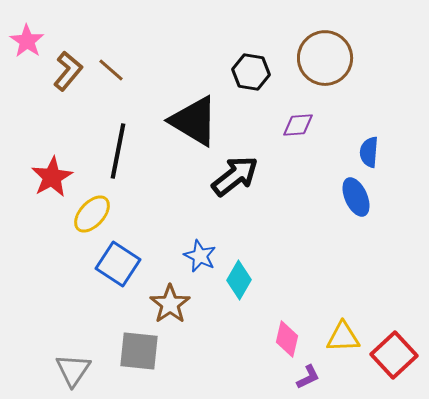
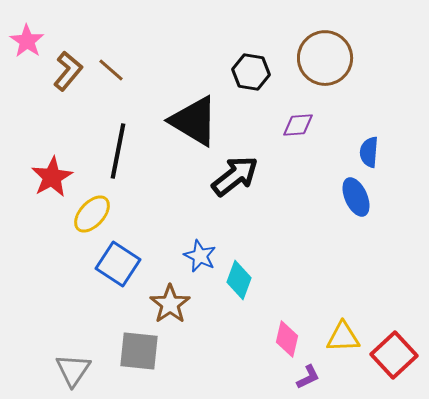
cyan diamond: rotated 9 degrees counterclockwise
